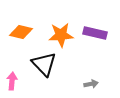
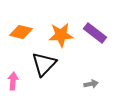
purple rectangle: rotated 25 degrees clockwise
black triangle: rotated 28 degrees clockwise
pink arrow: moved 1 px right
